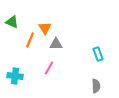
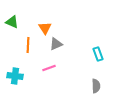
orange line: moved 2 px left, 5 px down; rotated 21 degrees counterclockwise
gray triangle: rotated 24 degrees counterclockwise
pink line: rotated 40 degrees clockwise
